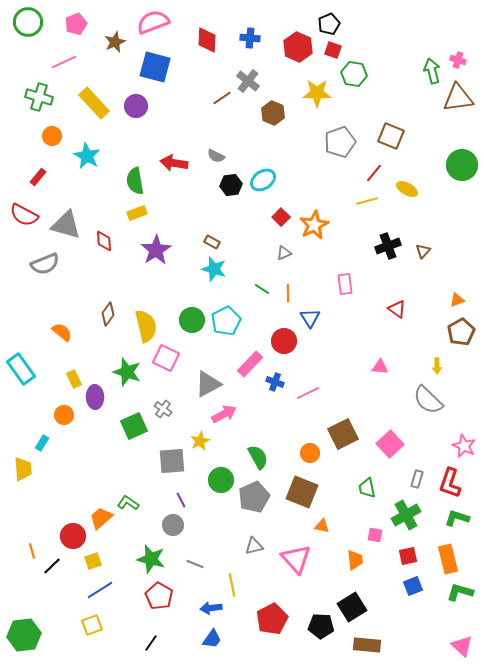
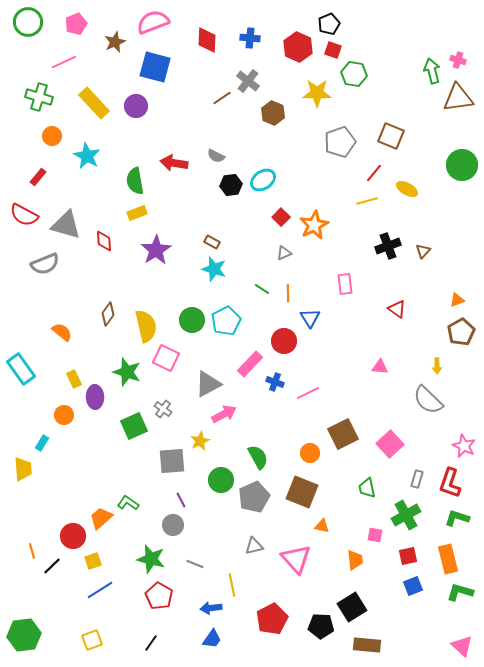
yellow square at (92, 625): moved 15 px down
